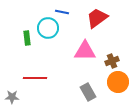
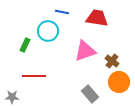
red trapezoid: rotated 45 degrees clockwise
cyan circle: moved 3 px down
green rectangle: moved 2 px left, 7 px down; rotated 32 degrees clockwise
pink triangle: rotated 20 degrees counterclockwise
brown cross: rotated 32 degrees counterclockwise
red line: moved 1 px left, 2 px up
orange circle: moved 1 px right
gray rectangle: moved 2 px right, 2 px down; rotated 12 degrees counterclockwise
